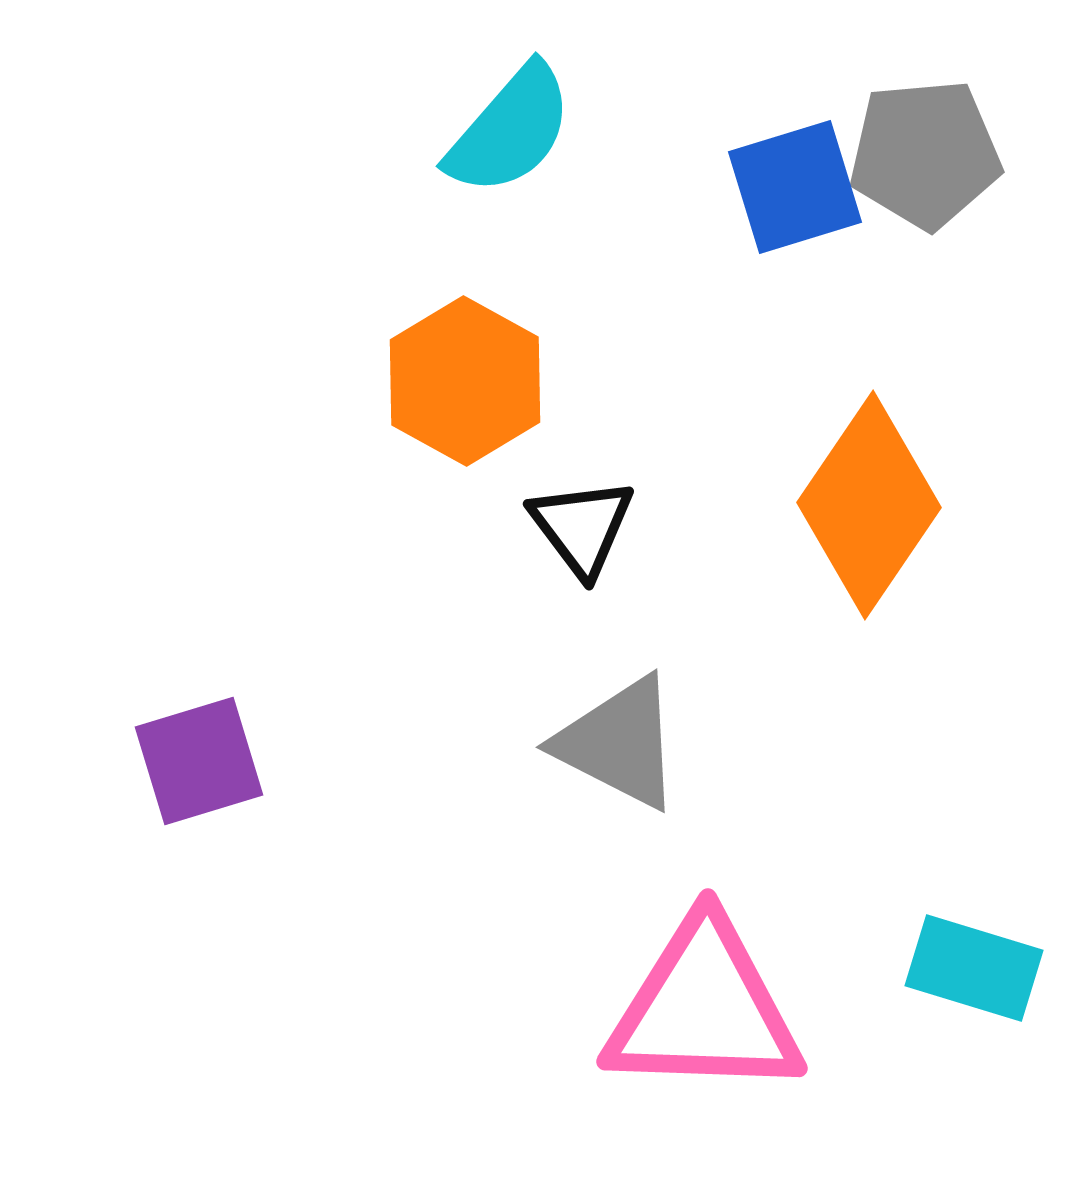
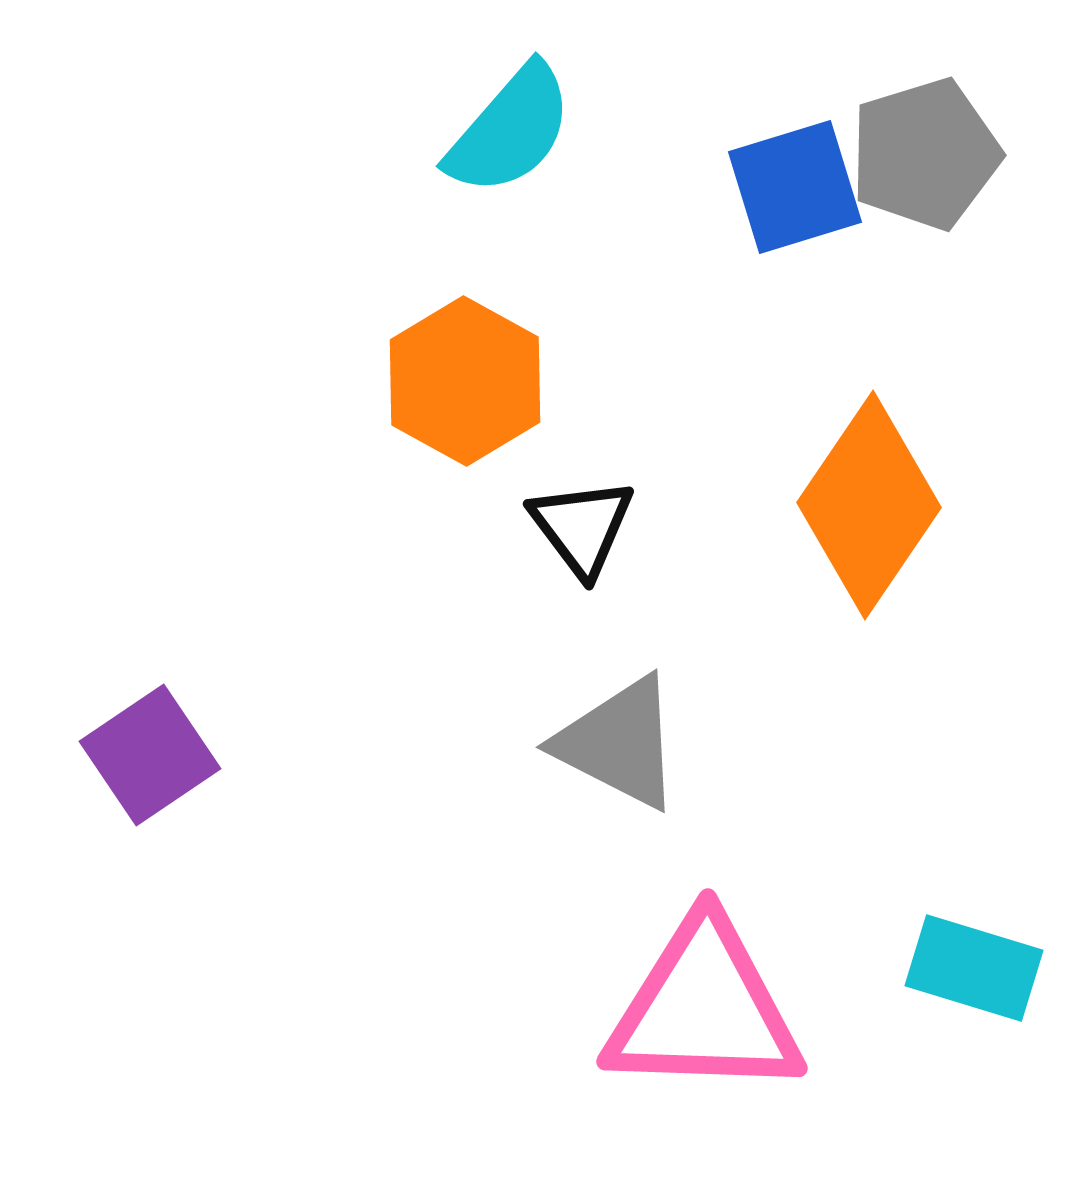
gray pentagon: rotated 12 degrees counterclockwise
purple square: moved 49 px left, 6 px up; rotated 17 degrees counterclockwise
